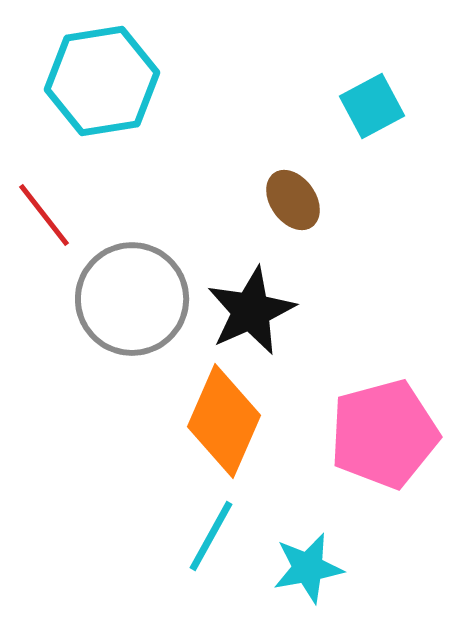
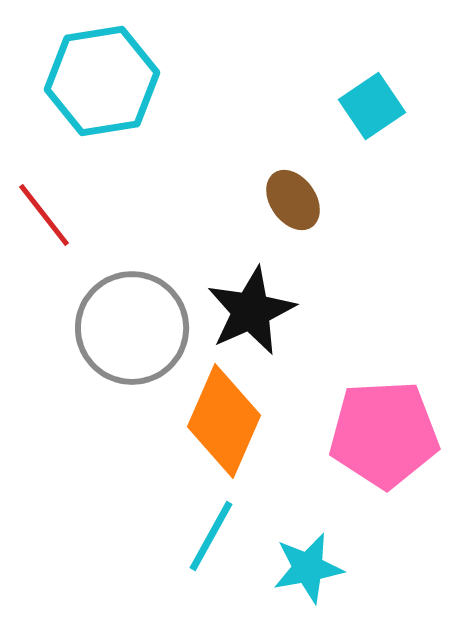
cyan square: rotated 6 degrees counterclockwise
gray circle: moved 29 px down
pink pentagon: rotated 12 degrees clockwise
